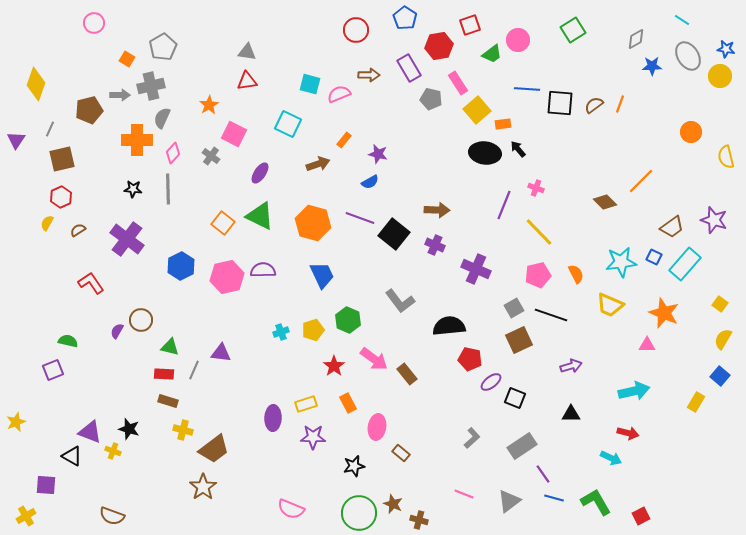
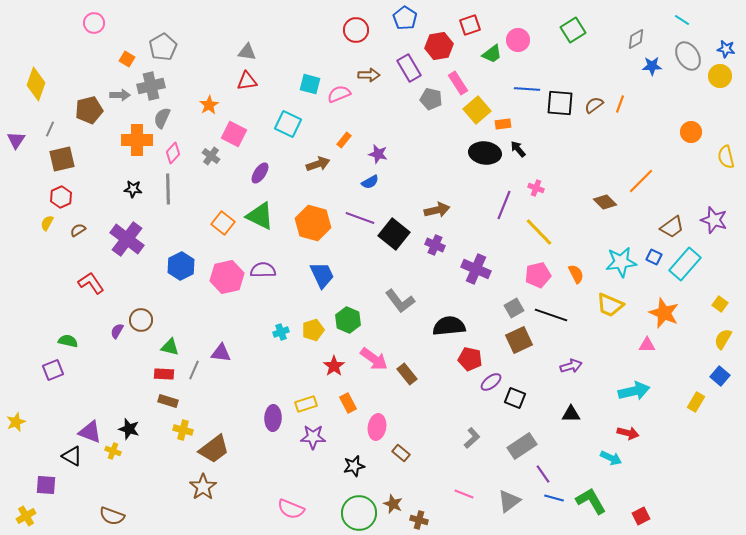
brown arrow at (437, 210): rotated 15 degrees counterclockwise
green L-shape at (596, 502): moved 5 px left, 1 px up
